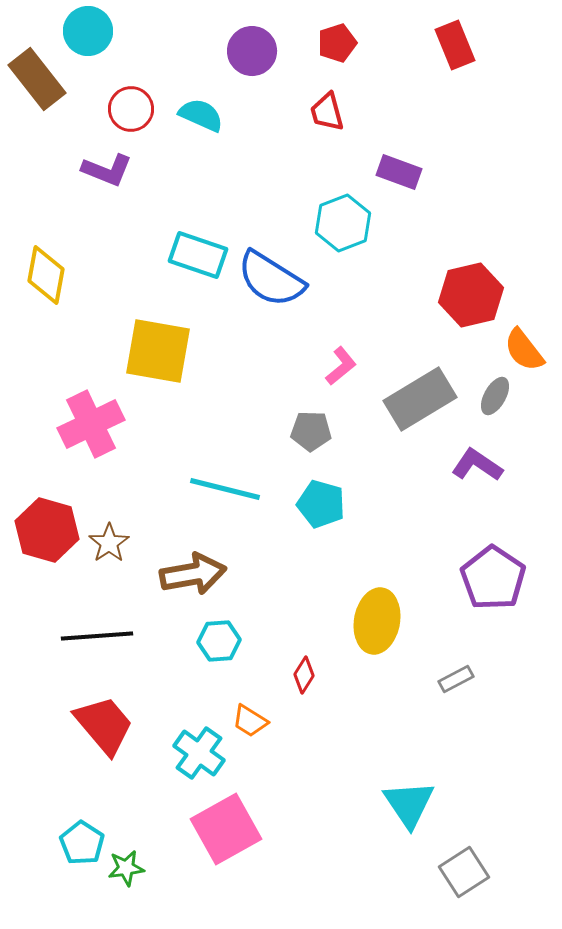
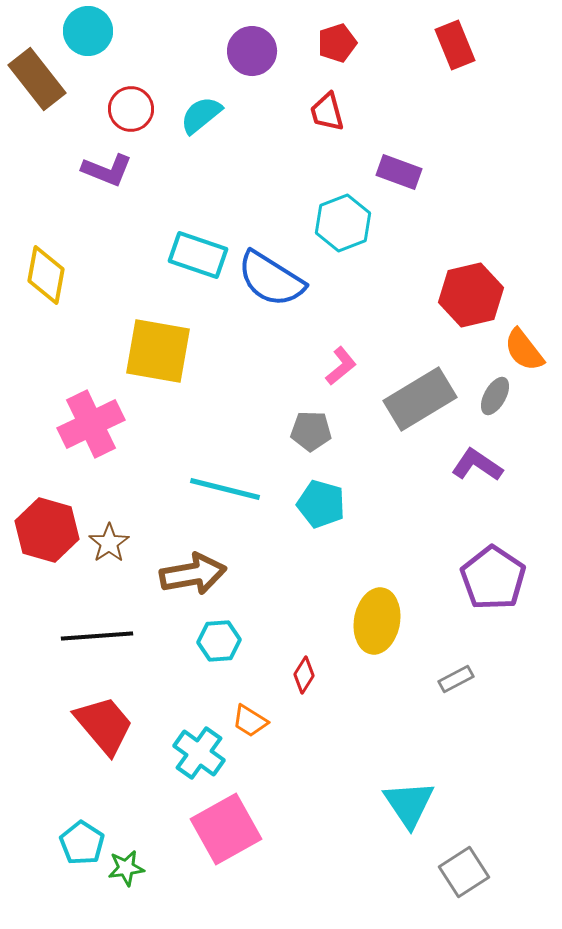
cyan semicircle at (201, 115): rotated 63 degrees counterclockwise
